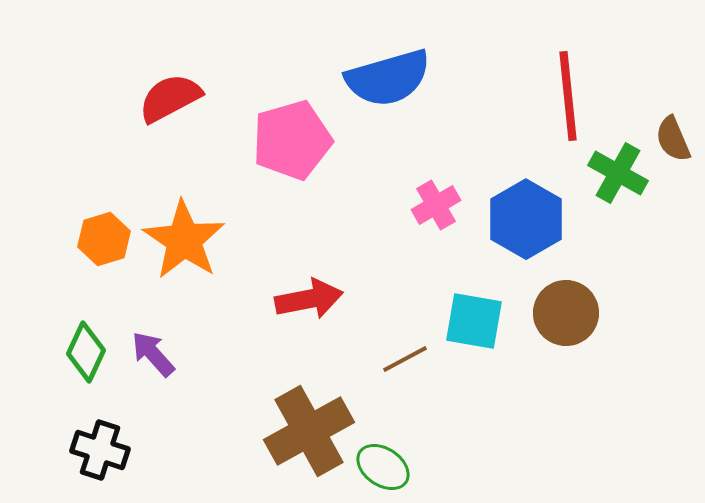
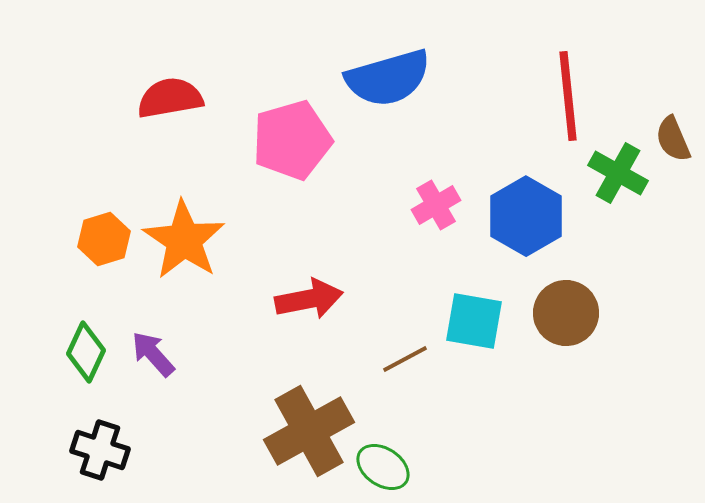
red semicircle: rotated 18 degrees clockwise
blue hexagon: moved 3 px up
